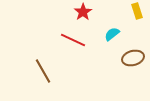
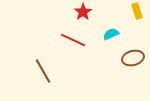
cyan semicircle: moved 1 px left; rotated 14 degrees clockwise
